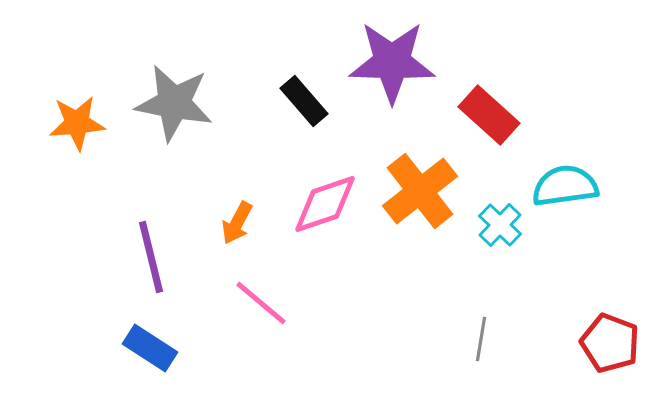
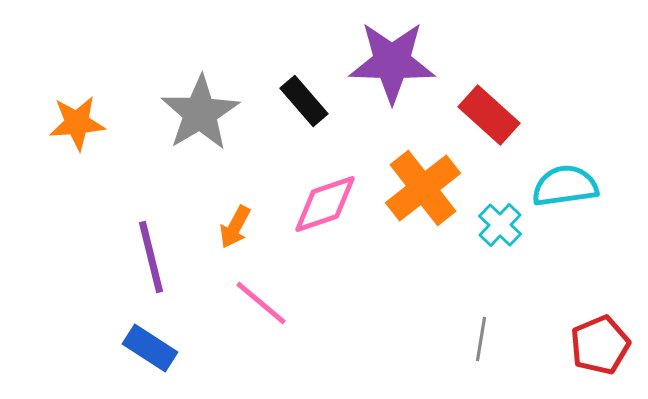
gray star: moved 26 px right, 10 px down; rotated 30 degrees clockwise
orange cross: moved 3 px right, 3 px up
orange arrow: moved 2 px left, 4 px down
red pentagon: moved 10 px left, 2 px down; rotated 28 degrees clockwise
